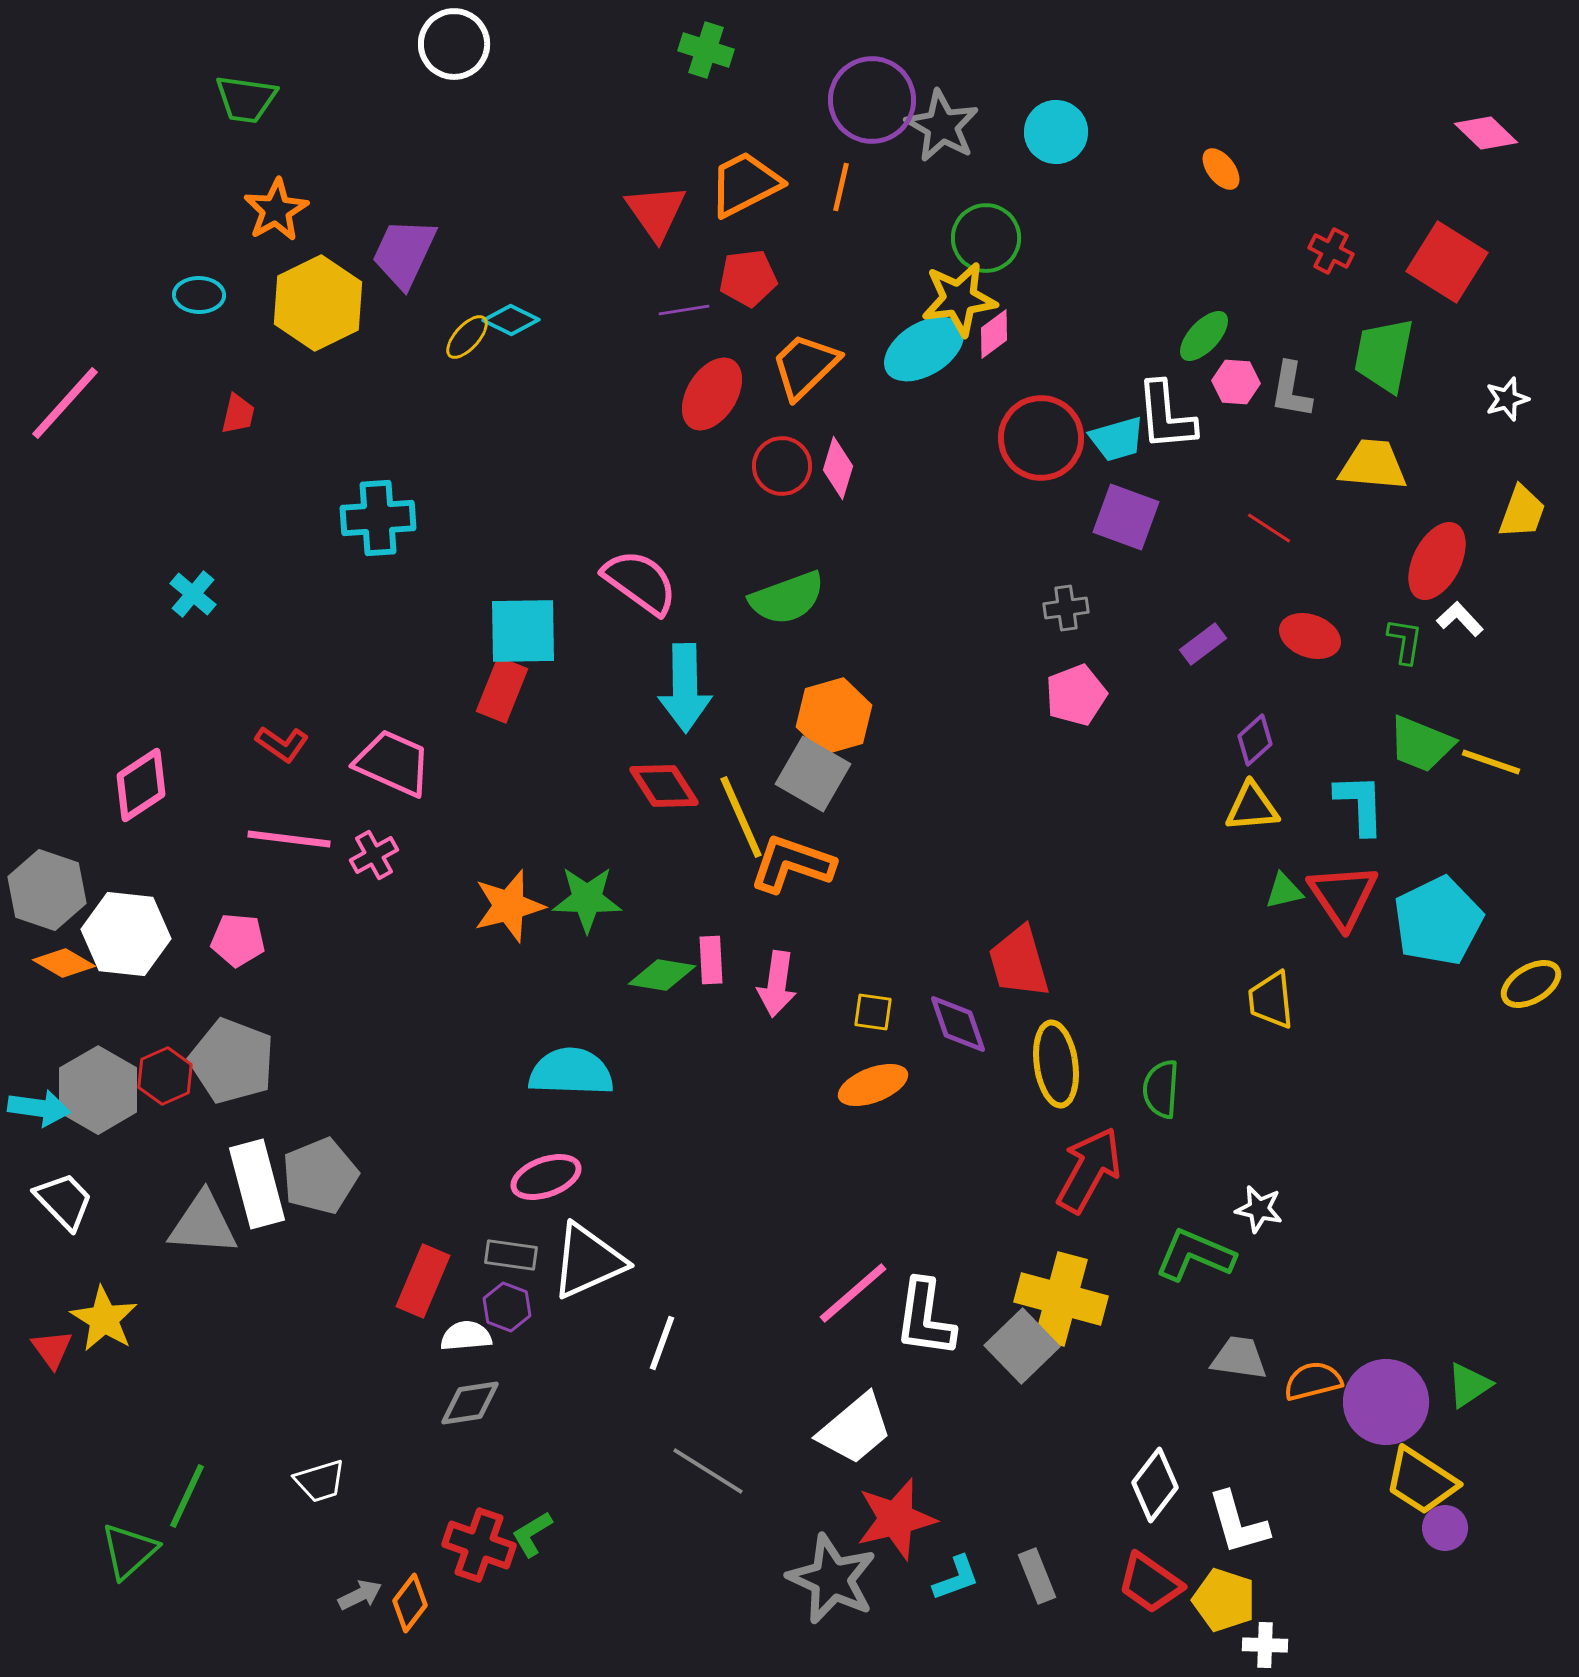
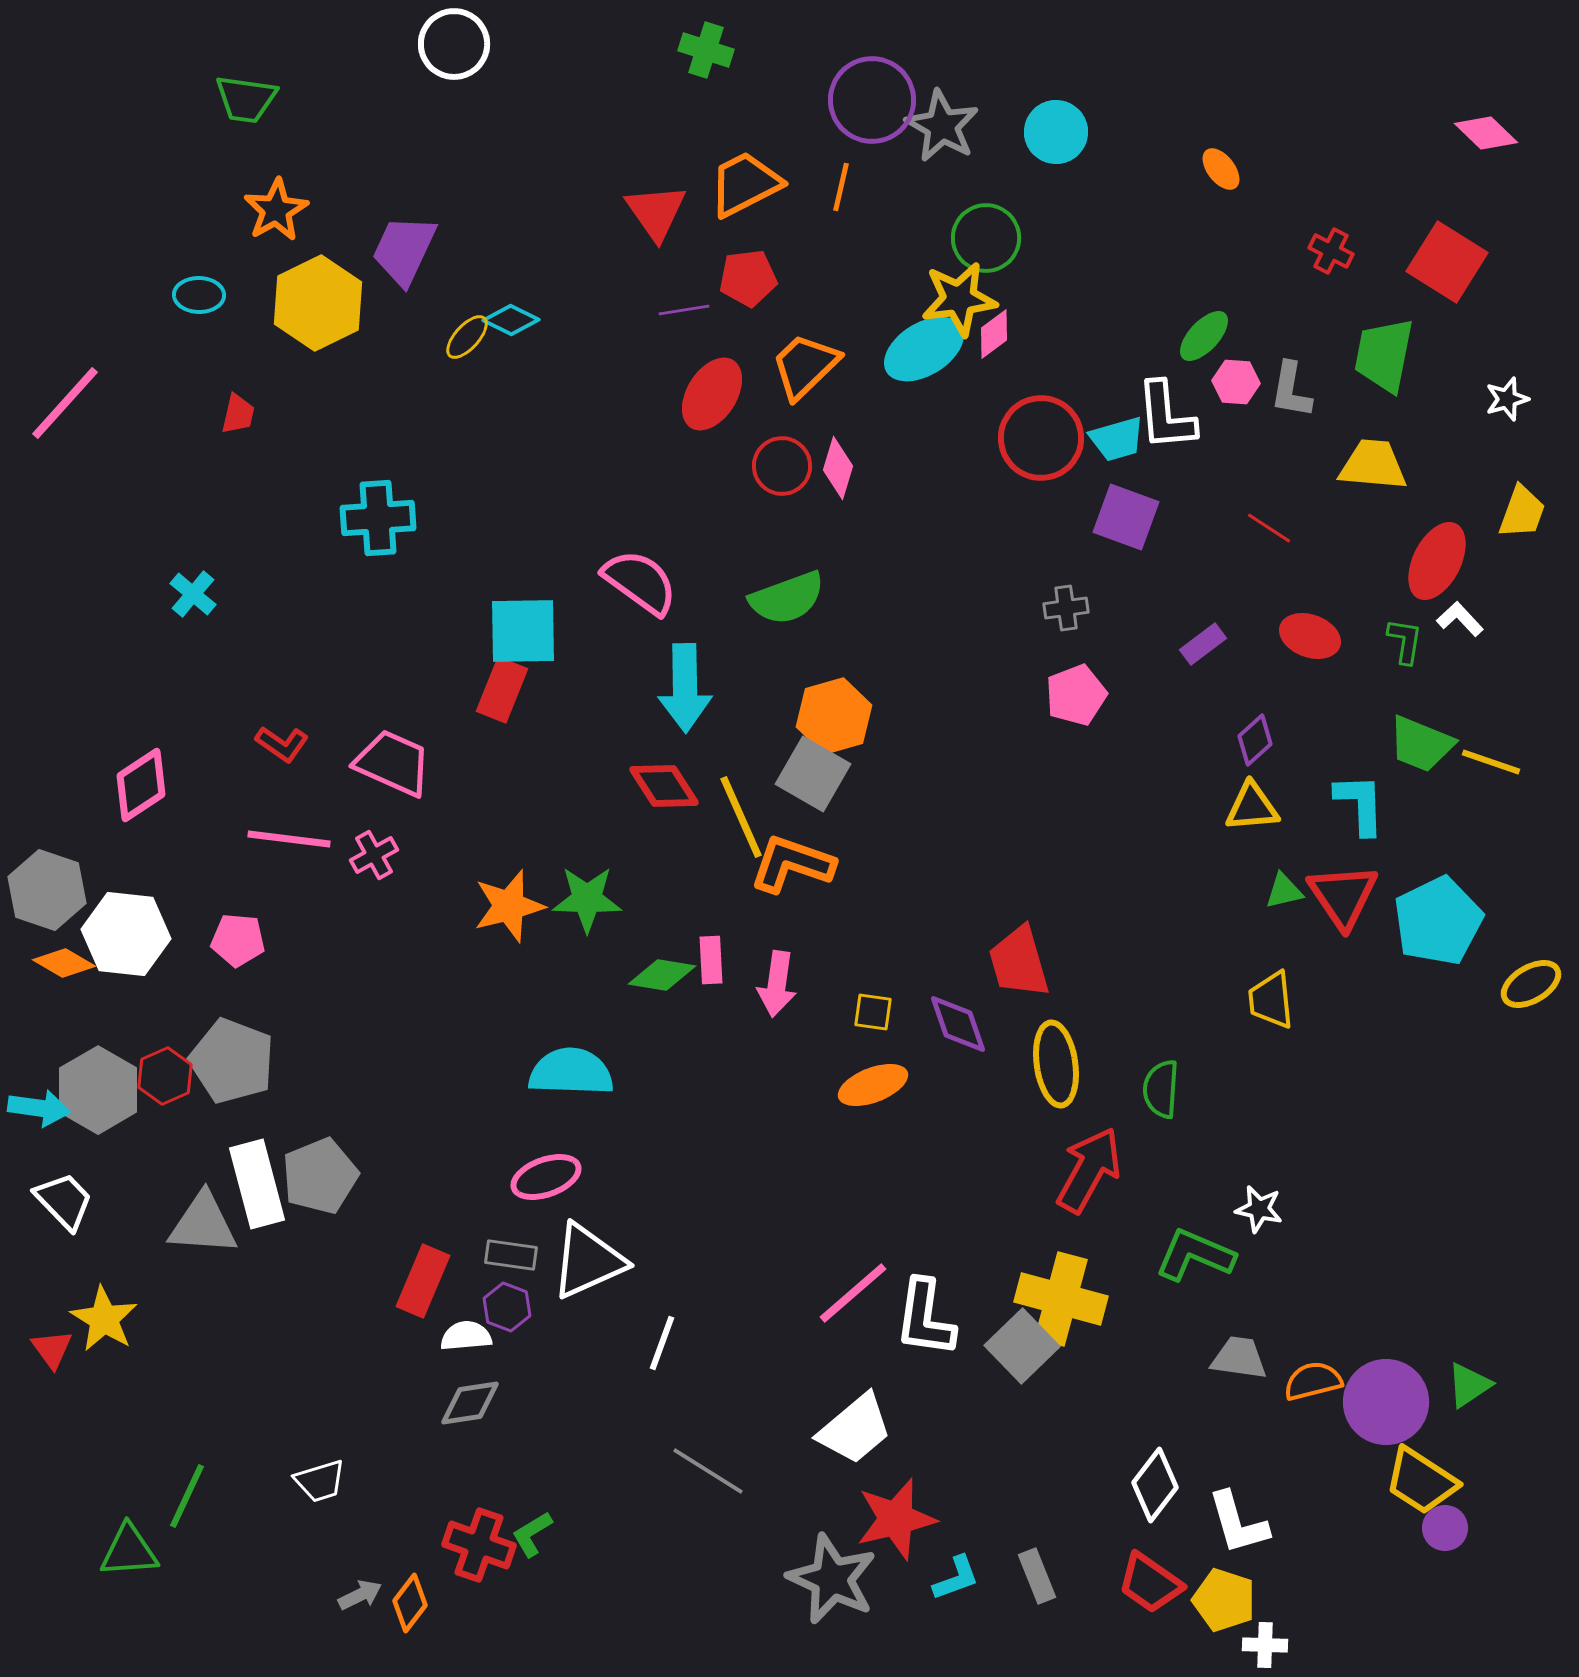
purple trapezoid at (404, 253): moved 3 px up
green triangle at (129, 1551): rotated 38 degrees clockwise
